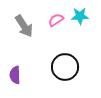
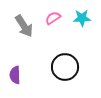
cyan star: moved 2 px right, 2 px down
pink semicircle: moved 3 px left, 2 px up
